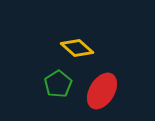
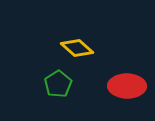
red ellipse: moved 25 px right, 5 px up; rotated 60 degrees clockwise
